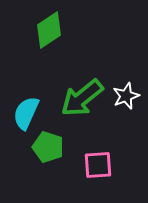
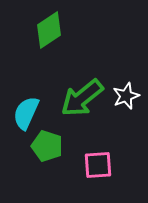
green pentagon: moved 1 px left, 1 px up
